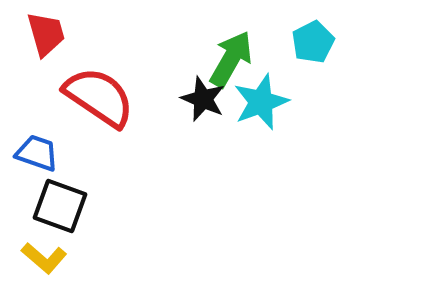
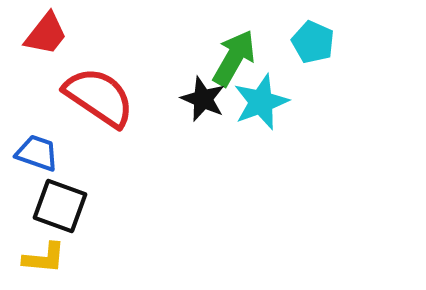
red trapezoid: rotated 54 degrees clockwise
cyan pentagon: rotated 21 degrees counterclockwise
green arrow: moved 3 px right, 1 px up
yellow L-shape: rotated 36 degrees counterclockwise
